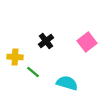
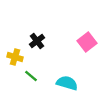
black cross: moved 9 px left
yellow cross: rotated 14 degrees clockwise
green line: moved 2 px left, 4 px down
